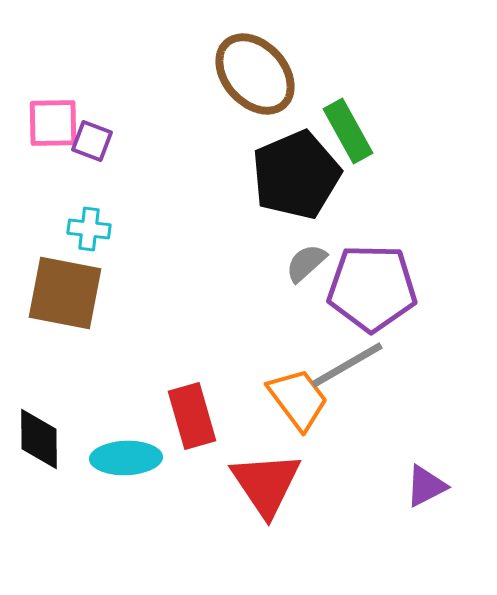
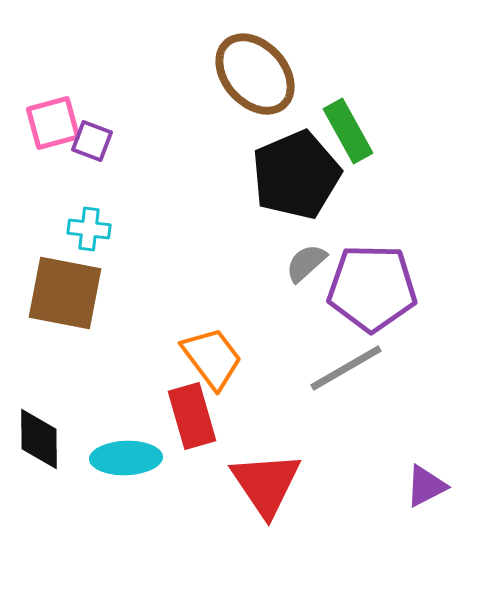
pink square: rotated 14 degrees counterclockwise
gray line: moved 1 px left, 3 px down
orange trapezoid: moved 86 px left, 41 px up
